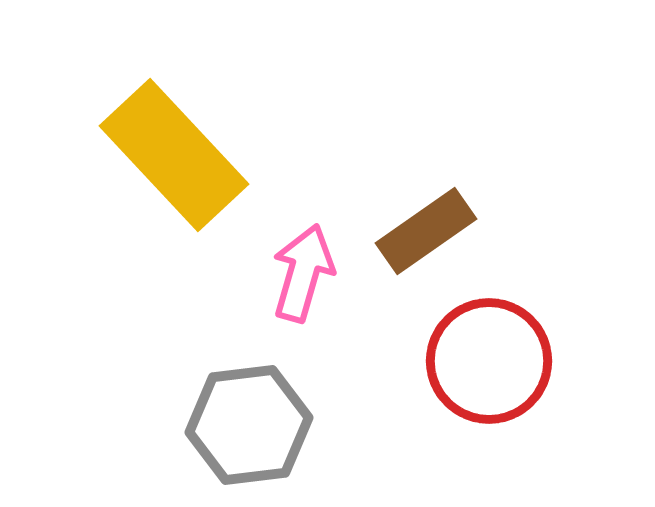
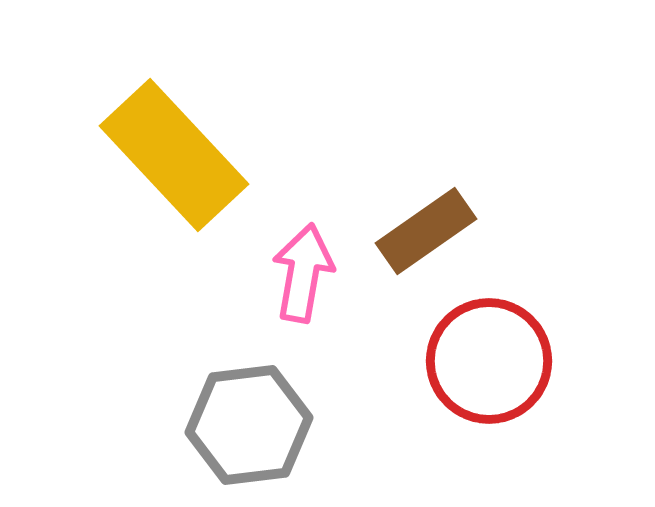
pink arrow: rotated 6 degrees counterclockwise
